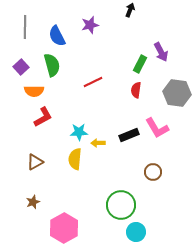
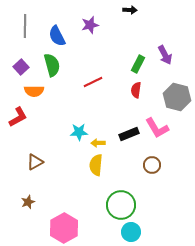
black arrow: rotated 72 degrees clockwise
gray line: moved 1 px up
purple arrow: moved 4 px right, 3 px down
green rectangle: moved 2 px left
gray hexagon: moved 4 px down; rotated 8 degrees clockwise
red L-shape: moved 25 px left
black rectangle: moved 1 px up
yellow semicircle: moved 21 px right, 6 px down
brown circle: moved 1 px left, 7 px up
brown star: moved 5 px left
cyan circle: moved 5 px left
